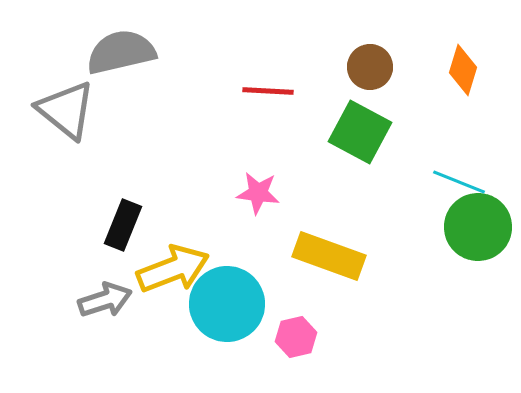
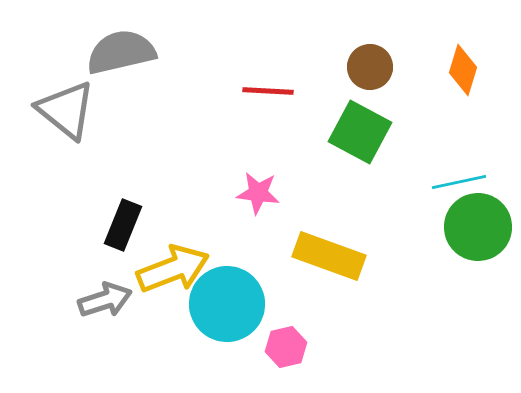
cyan line: rotated 34 degrees counterclockwise
pink hexagon: moved 10 px left, 10 px down
